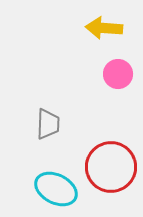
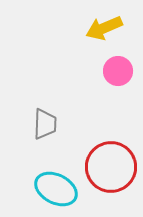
yellow arrow: rotated 27 degrees counterclockwise
pink circle: moved 3 px up
gray trapezoid: moved 3 px left
